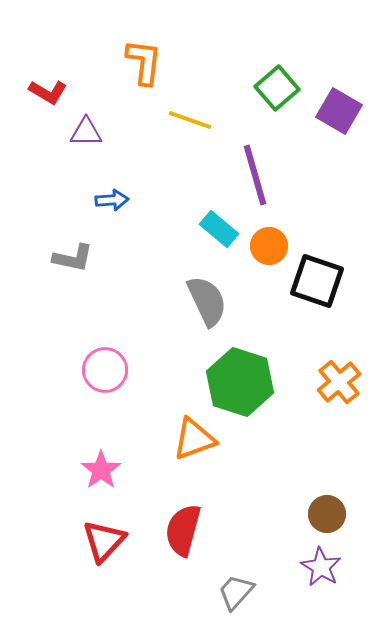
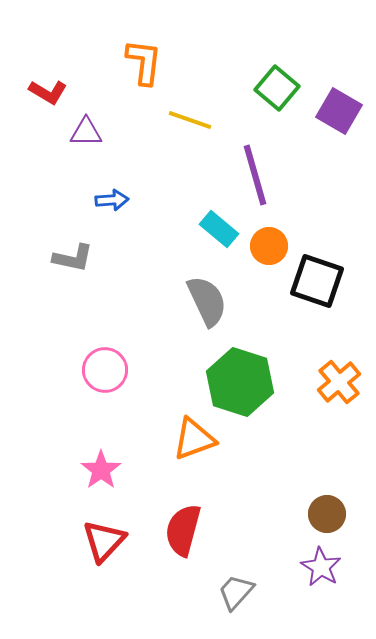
green square: rotated 9 degrees counterclockwise
